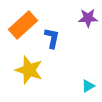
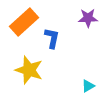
orange rectangle: moved 1 px right, 3 px up
